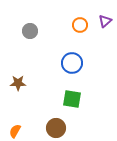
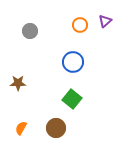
blue circle: moved 1 px right, 1 px up
green square: rotated 30 degrees clockwise
orange semicircle: moved 6 px right, 3 px up
